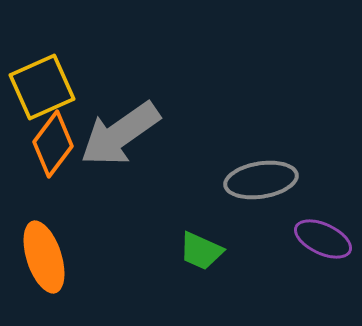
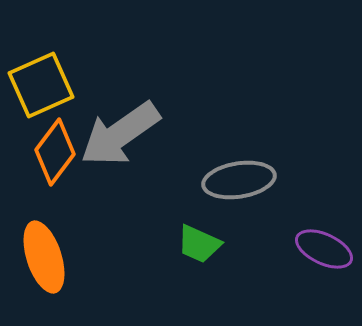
yellow square: moved 1 px left, 2 px up
orange diamond: moved 2 px right, 8 px down
gray ellipse: moved 22 px left
purple ellipse: moved 1 px right, 10 px down
green trapezoid: moved 2 px left, 7 px up
